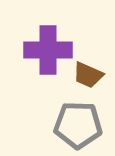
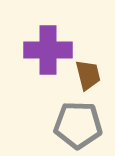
brown trapezoid: rotated 128 degrees counterclockwise
